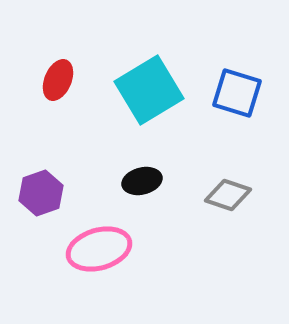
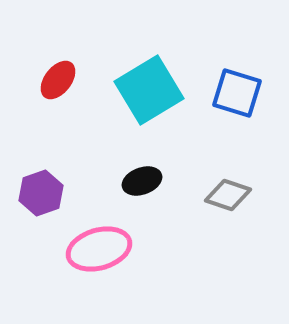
red ellipse: rotated 15 degrees clockwise
black ellipse: rotated 6 degrees counterclockwise
